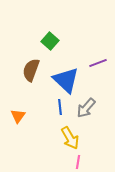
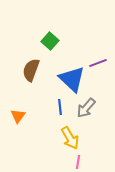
blue triangle: moved 6 px right, 1 px up
